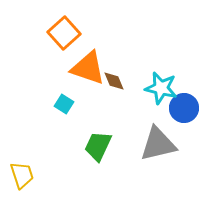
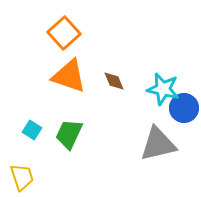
orange triangle: moved 19 px left, 8 px down
cyan star: moved 2 px right, 1 px down
cyan square: moved 32 px left, 26 px down
green trapezoid: moved 29 px left, 12 px up
yellow trapezoid: moved 2 px down
